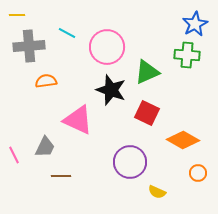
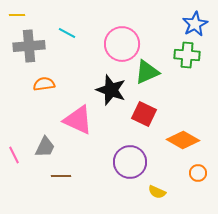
pink circle: moved 15 px right, 3 px up
orange semicircle: moved 2 px left, 3 px down
red square: moved 3 px left, 1 px down
